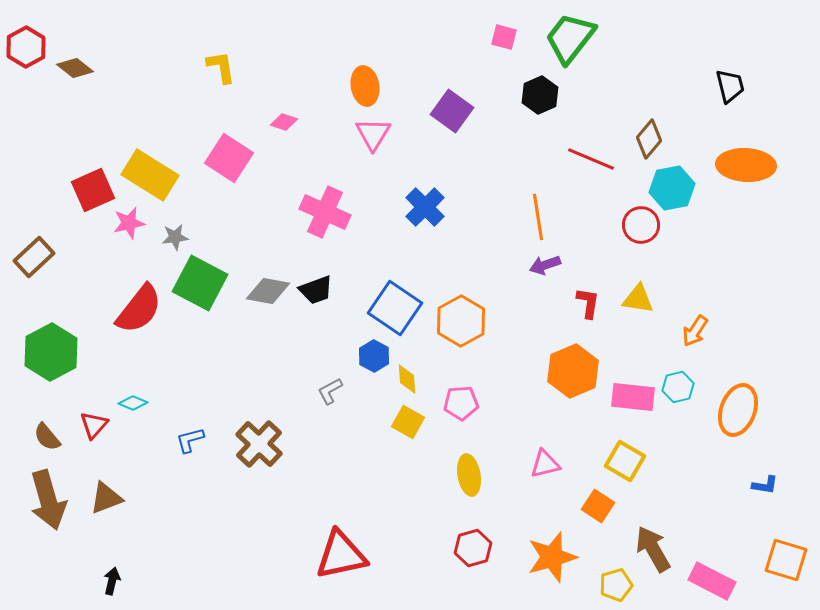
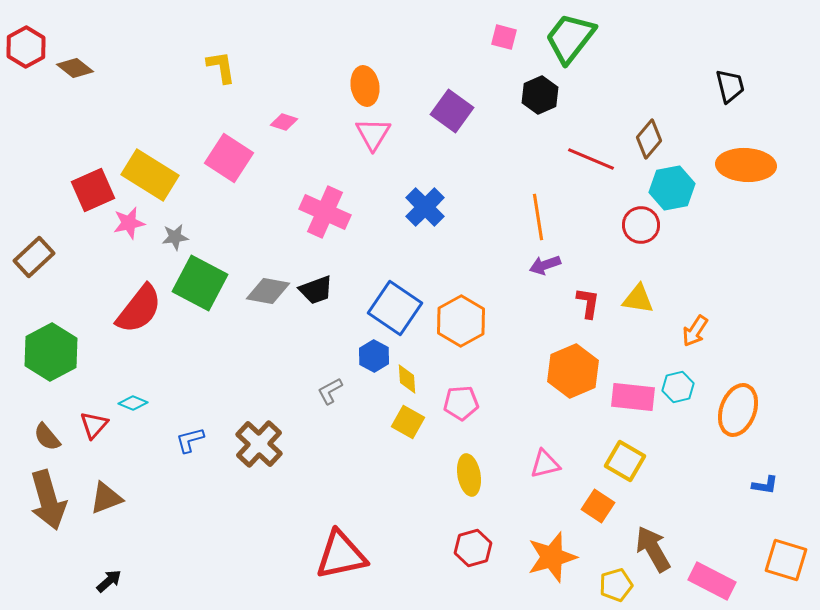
black arrow at (112, 581): moved 3 px left; rotated 36 degrees clockwise
